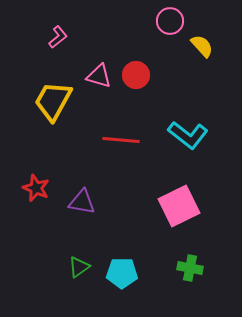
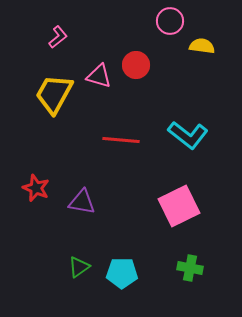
yellow semicircle: rotated 40 degrees counterclockwise
red circle: moved 10 px up
yellow trapezoid: moved 1 px right, 7 px up
